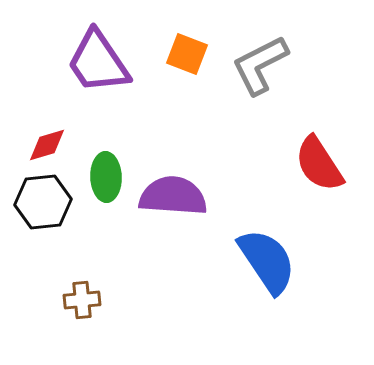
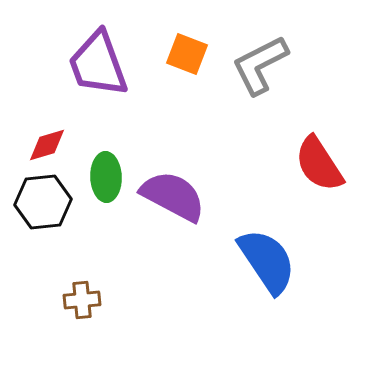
purple trapezoid: moved 2 px down; rotated 14 degrees clockwise
purple semicircle: rotated 24 degrees clockwise
